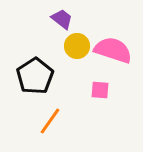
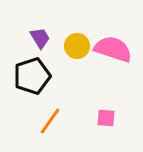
purple trapezoid: moved 22 px left, 19 px down; rotated 20 degrees clockwise
pink semicircle: moved 1 px up
black pentagon: moved 3 px left; rotated 15 degrees clockwise
pink square: moved 6 px right, 28 px down
